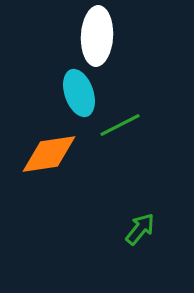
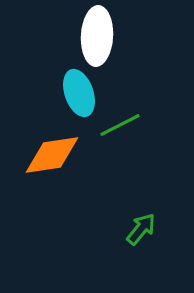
orange diamond: moved 3 px right, 1 px down
green arrow: moved 1 px right
